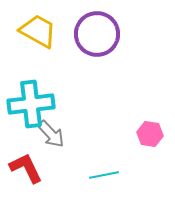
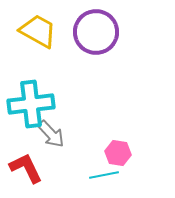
purple circle: moved 1 px left, 2 px up
pink hexagon: moved 32 px left, 19 px down
